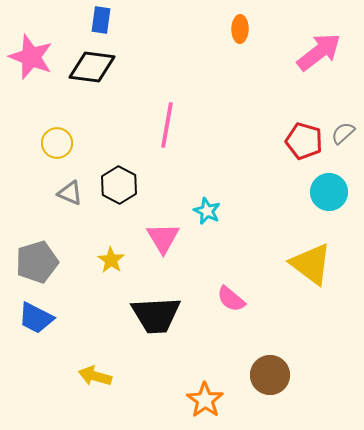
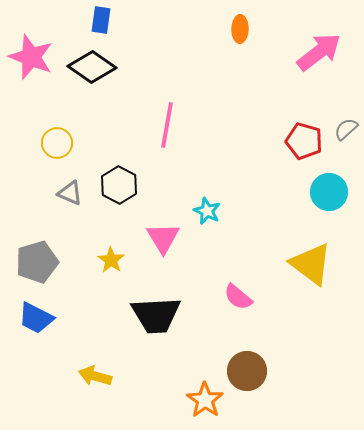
black diamond: rotated 27 degrees clockwise
gray semicircle: moved 3 px right, 4 px up
pink semicircle: moved 7 px right, 2 px up
brown circle: moved 23 px left, 4 px up
